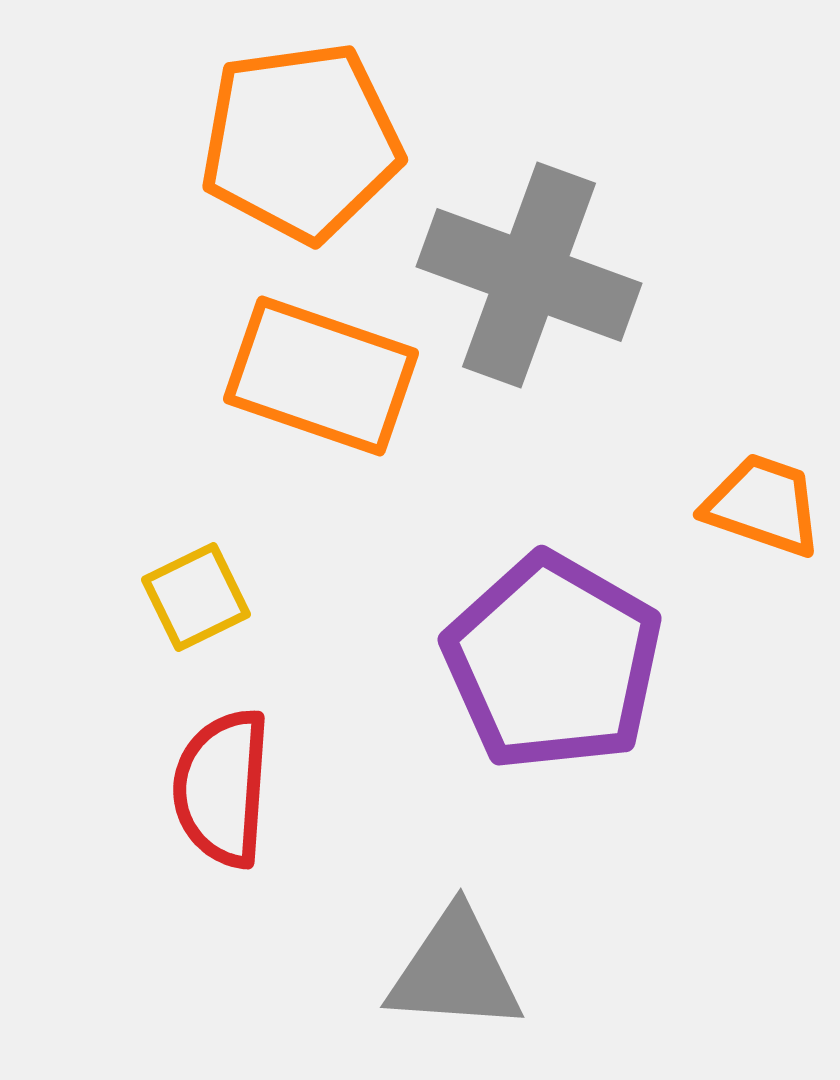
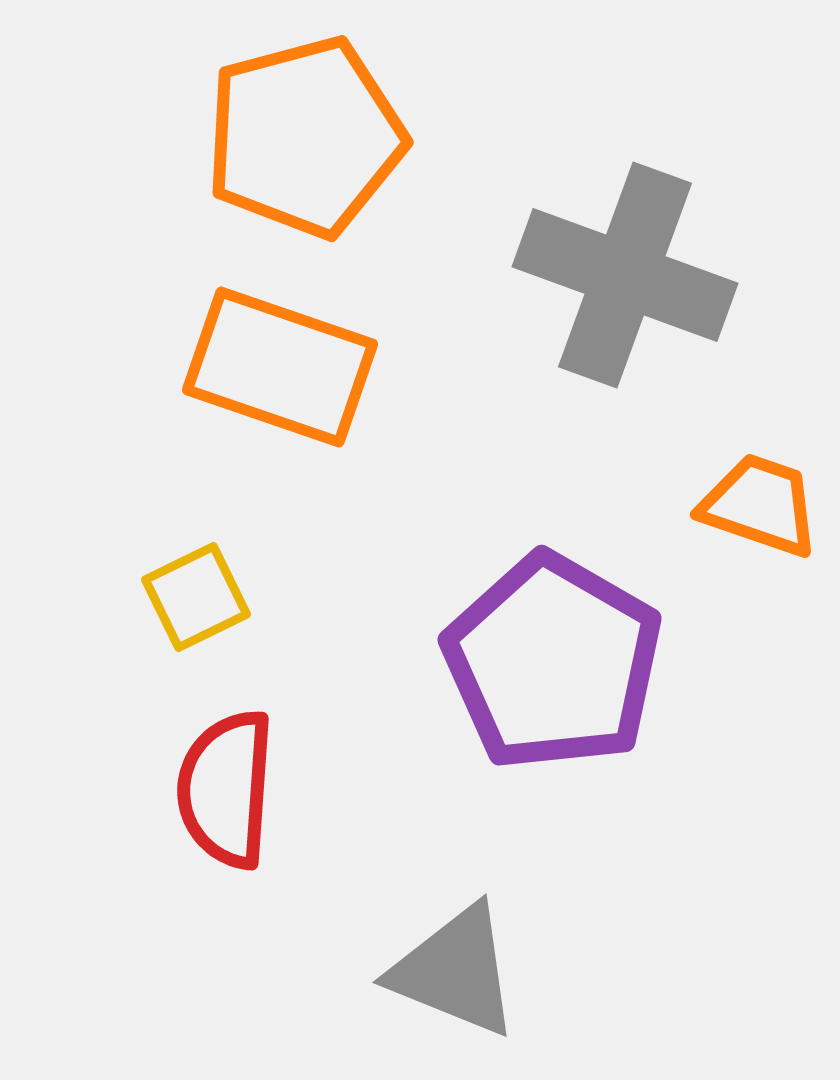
orange pentagon: moved 4 px right, 5 px up; rotated 7 degrees counterclockwise
gray cross: moved 96 px right
orange rectangle: moved 41 px left, 9 px up
orange trapezoid: moved 3 px left
red semicircle: moved 4 px right, 1 px down
gray triangle: rotated 18 degrees clockwise
